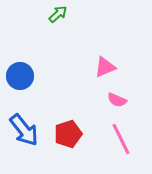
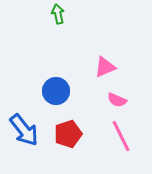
green arrow: rotated 60 degrees counterclockwise
blue circle: moved 36 px right, 15 px down
pink line: moved 3 px up
